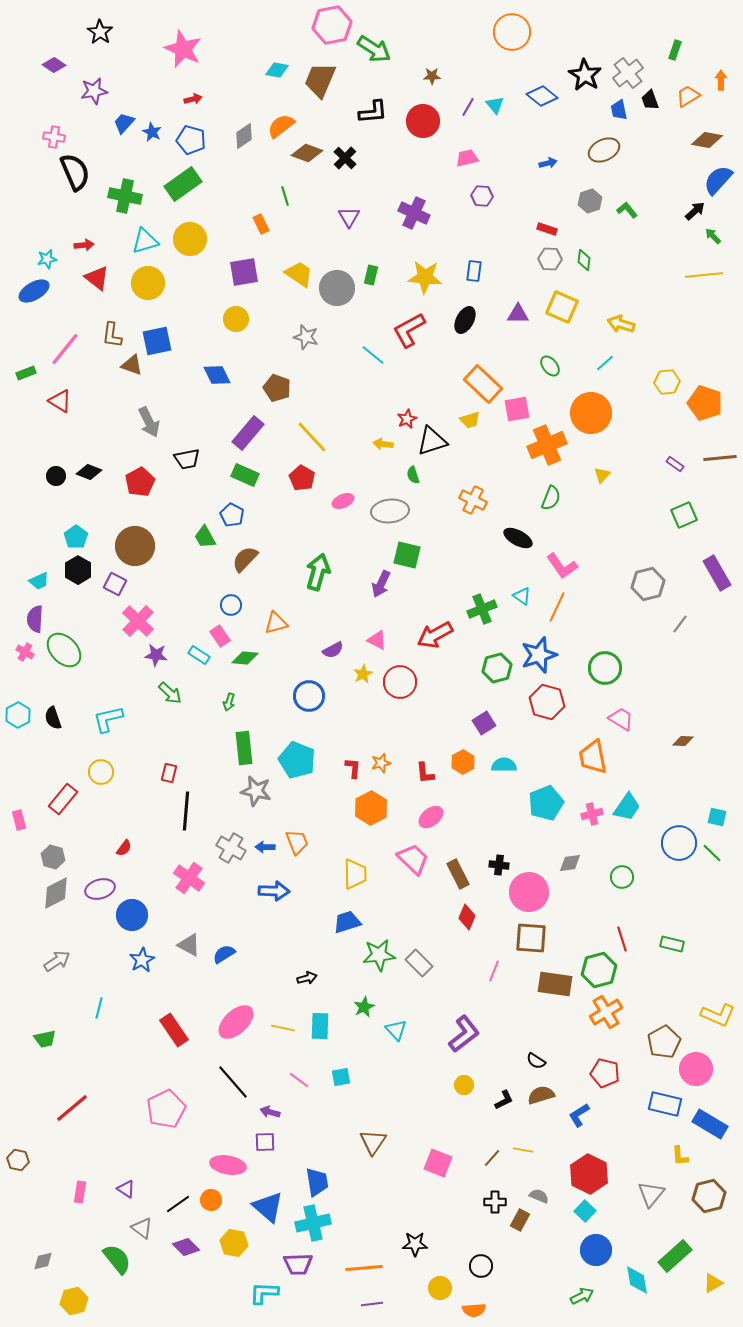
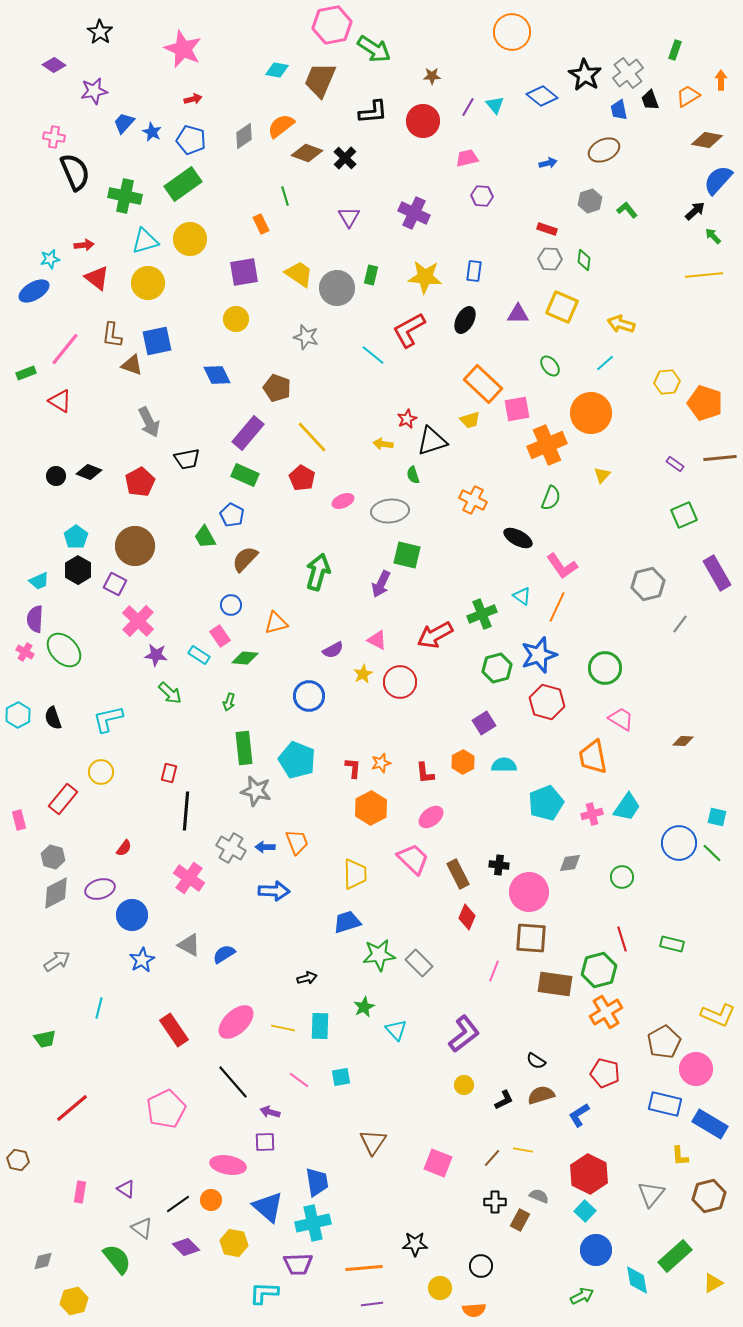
cyan star at (47, 259): moved 3 px right
green cross at (482, 609): moved 5 px down
